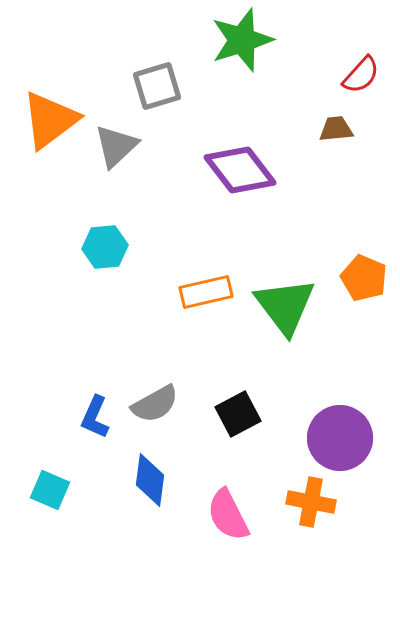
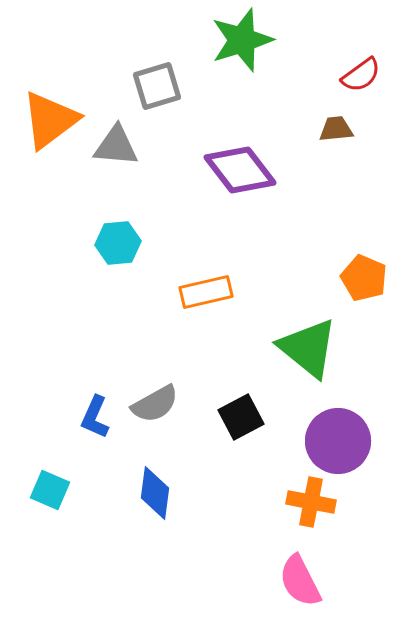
red semicircle: rotated 12 degrees clockwise
gray triangle: rotated 48 degrees clockwise
cyan hexagon: moved 13 px right, 4 px up
green triangle: moved 23 px right, 42 px down; rotated 14 degrees counterclockwise
black square: moved 3 px right, 3 px down
purple circle: moved 2 px left, 3 px down
blue diamond: moved 5 px right, 13 px down
pink semicircle: moved 72 px right, 66 px down
